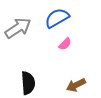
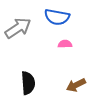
blue semicircle: moved 1 px up; rotated 140 degrees counterclockwise
pink semicircle: rotated 136 degrees counterclockwise
